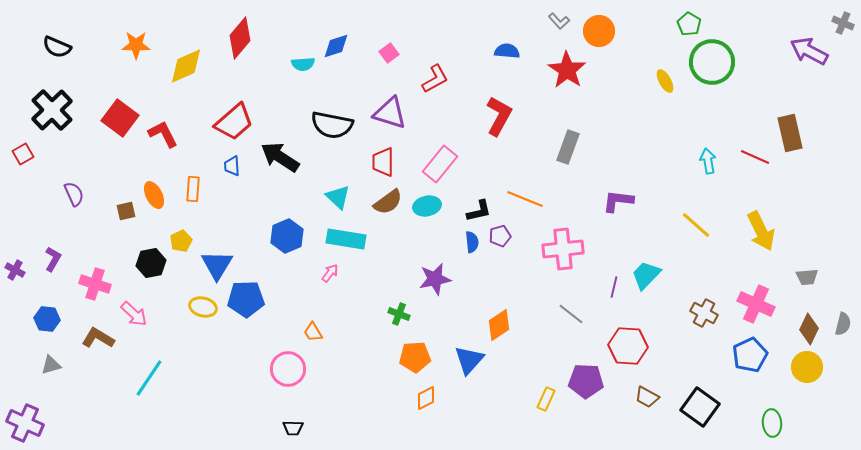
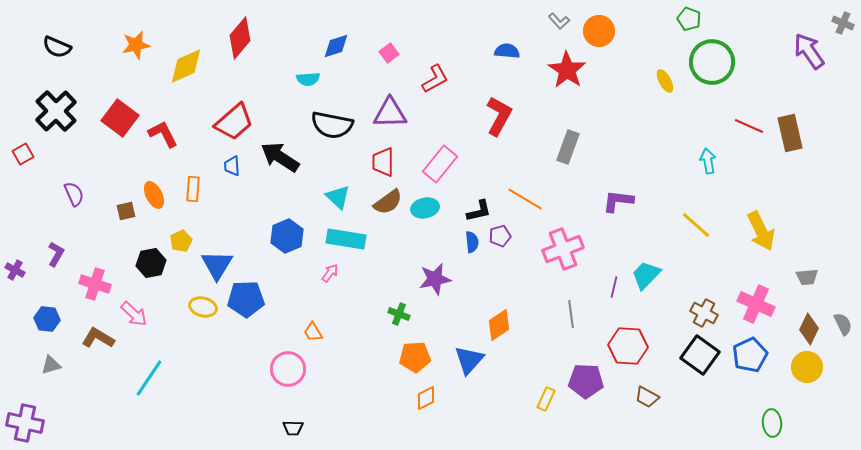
green pentagon at (689, 24): moved 5 px up; rotated 10 degrees counterclockwise
orange star at (136, 45): rotated 12 degrees counterclockwise
purple arrow at (809, 51): rotated 27 degrees clockwise
cyan semicircle at (303, 64): moved 5 px right, 15 px down
black cross at (52, 110): moved 4 px right, 1 px down
purple triangle at (390, 113): rotated 18 degrees counterclockwise
red line at (755, 157): moved 6 px left, 31 px up
orange line at (525, 199): rotated 9 degrees clockwise
cyan ellipse at (427, 206): moved 2 px left, 2 px down
pink cross at (563, 249): rotated 15 degrees counterclockwise
purple L-shape at (53, 259): moved 3 px right, 5 px up
gray line at (571, 314): rotated 44 degrees clockwise
gray semicircle at (843, 324): rotated 40 degrees counterclockwise
black square at (700, 407): moved 52 px up
purple cross at (25, 423): rotated 12 degrees counterclockwise
